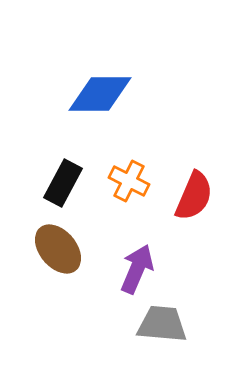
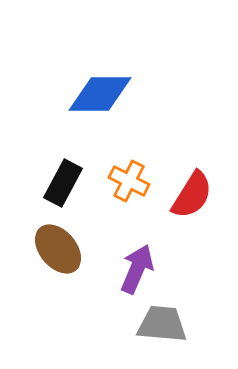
red semicircle: moved 2 px left, 1 px up; rotated 9 degrees clockwise
